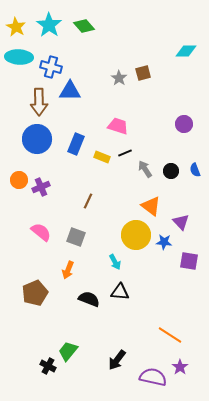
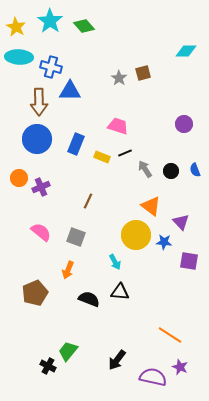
cyan star: moved 1 px right, 4 px up
orange circle: moved 2 px up
purple star: rotated 14 degrees counterclockwise
